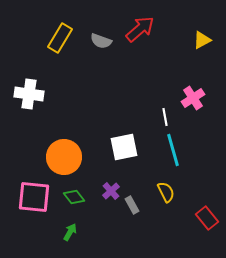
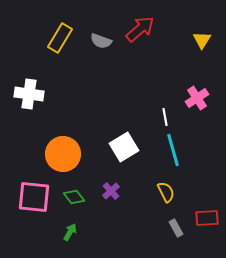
yellow triangle: rotated 30 degrees counterclockwise
pink cross: moved 4 px right
white square: rotated 20 degrees counterclockwise
orange circle: moved 1 px left, 3 px up
gray rectangle: moved 44 px right, 23 px down
red rectangle: rotated 55 degrees counterclockwise
